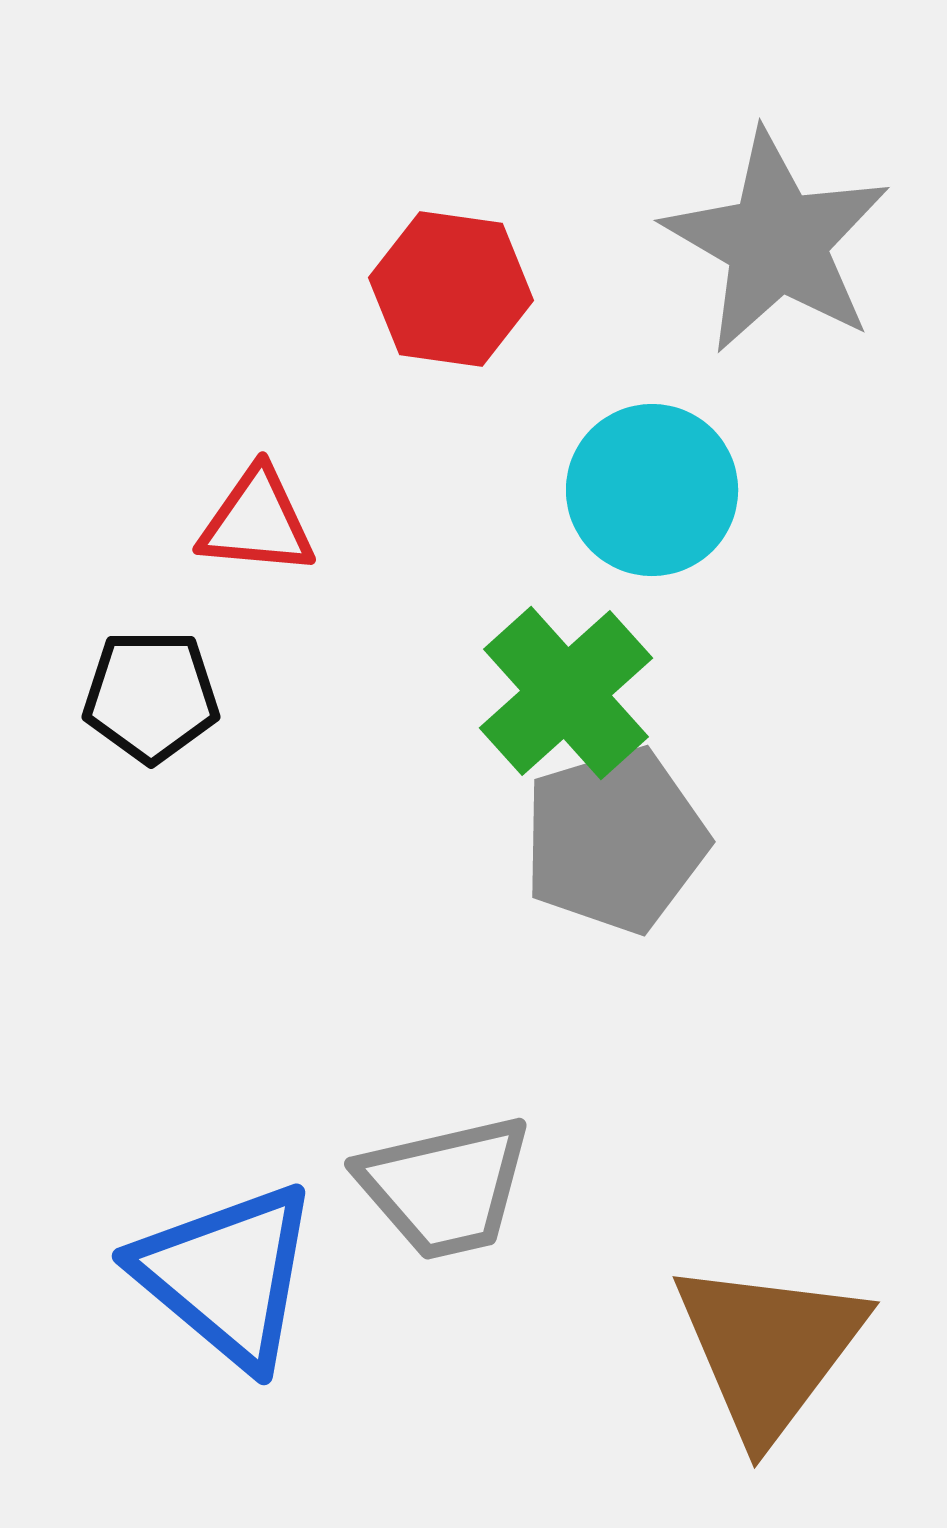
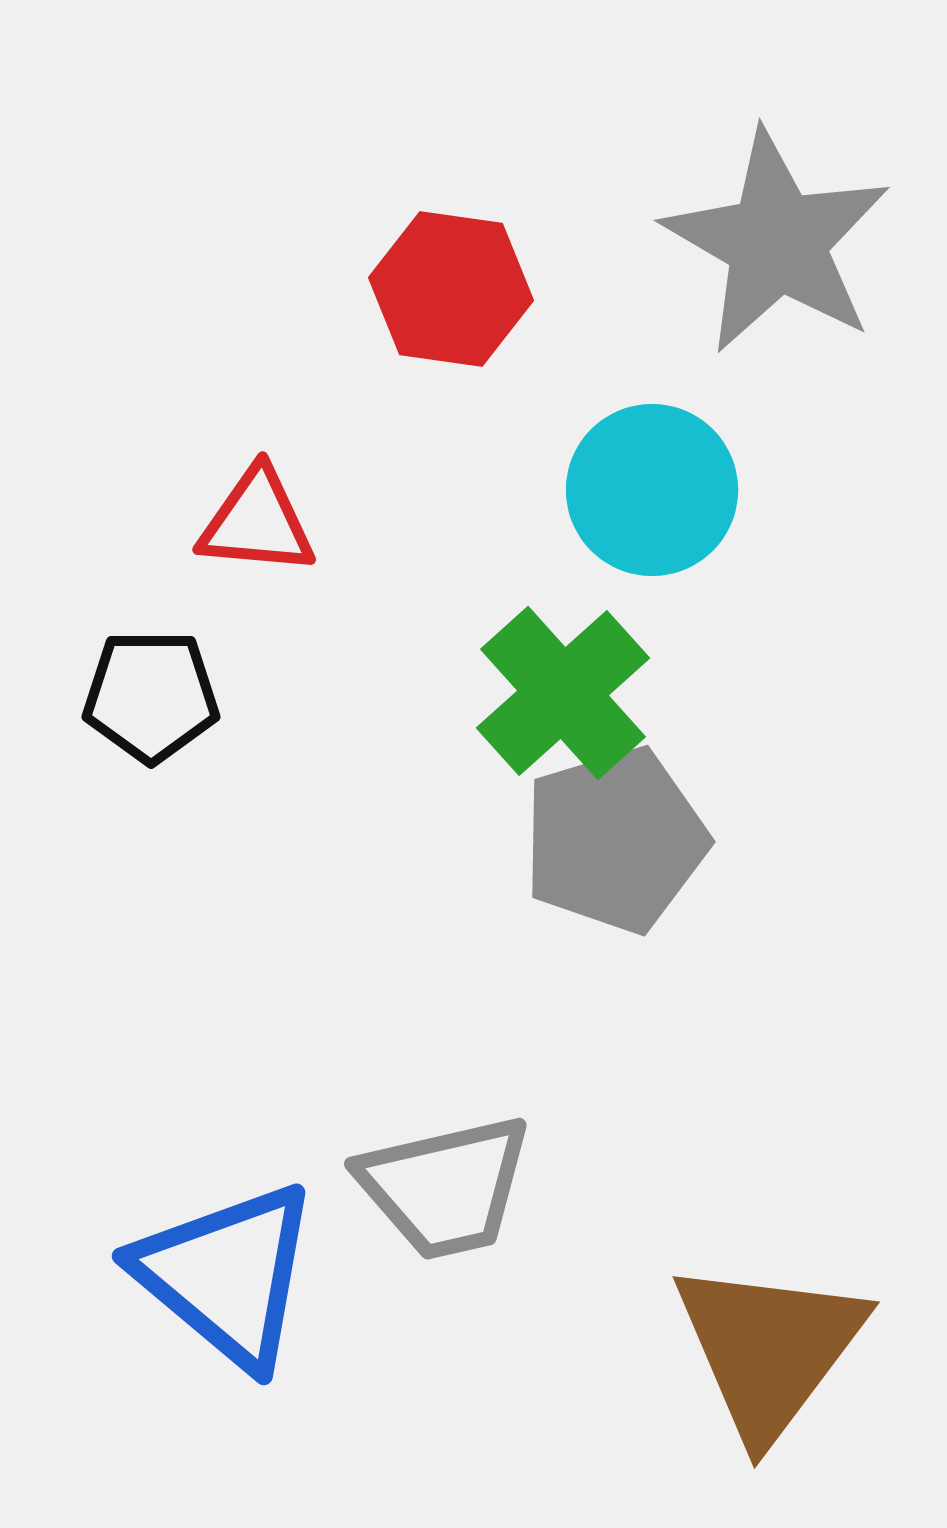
green cross: moved 3 px left
